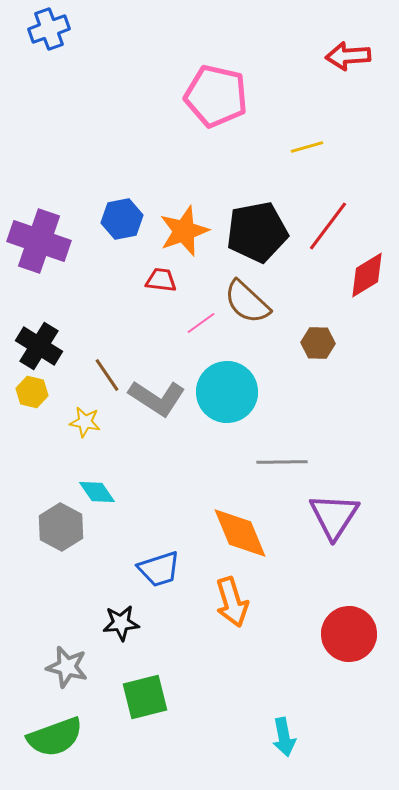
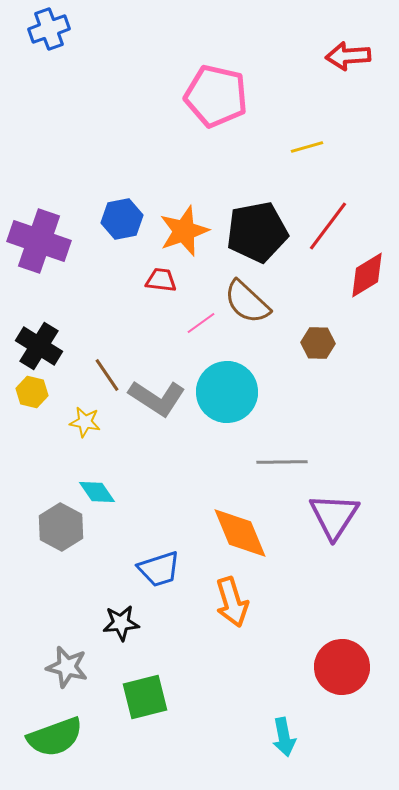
red circle: moved 7 px left, 33 px down
